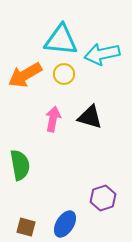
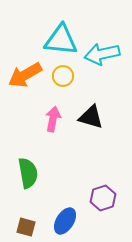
yellow circle: moved 1 px left, 2 px down
black triangle: moved 1 px right
green semicircle: moved 8 px right, 8 px down
blue ellipse: moved 3 px up
